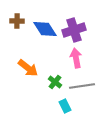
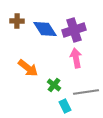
green cross: moved 1 px left, 3 px down
gray line: moved 4 px right, 6 px down
